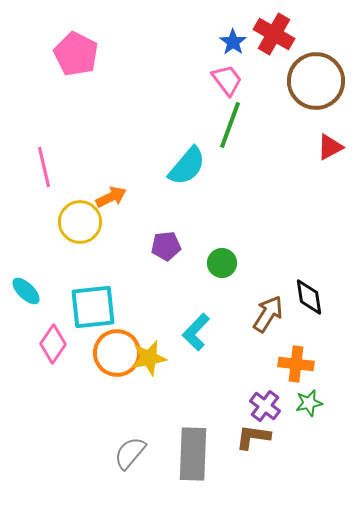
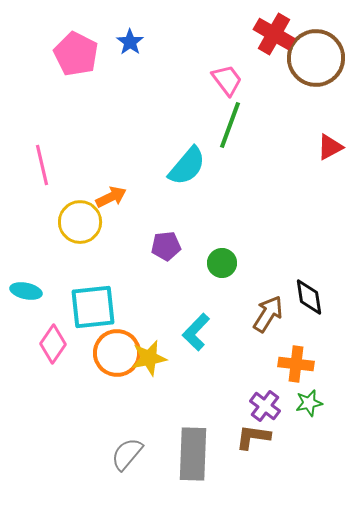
blue star: moved 103 px left
brown circle: moved 23 px up
pink line: moved 2 px left, 2 px up
cyan ellipse: rotated 32 degrees counterclockwise
gray semicircle: moved 3 px left, 1 px down
